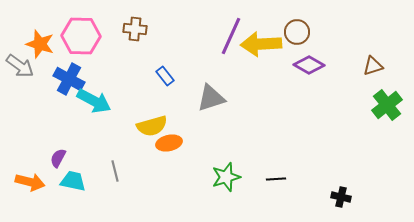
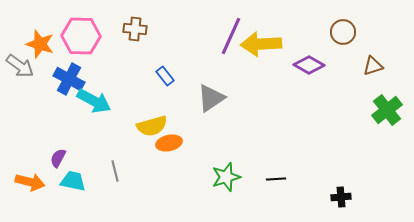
brown circle: moved 46 px right
gray triangle: rotated 16 degrees counterclockwise
green cross: moved 5 px down
black cross: rotated 18 degrees counterclockwise
